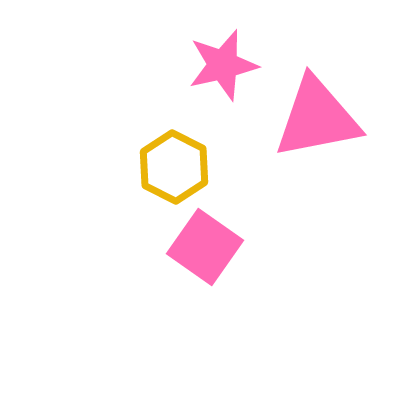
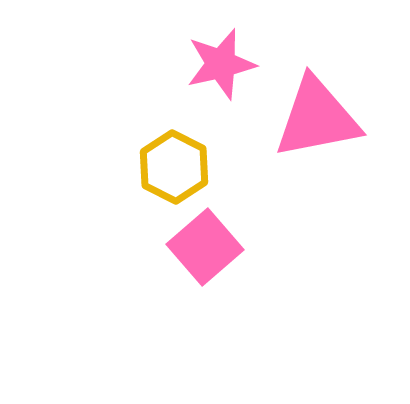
pink star: moved 2 px left, 1 px up
pink square: rotated 14 degrees clockwise
